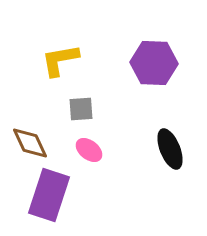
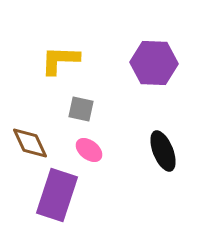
yellow L-shape: rotated 12 degrees clockwise
gray square: rotated 16 degrees clockwise
black ellipse: moved 7 px left, 2 px down
purple rectangle: moved 8 px right
